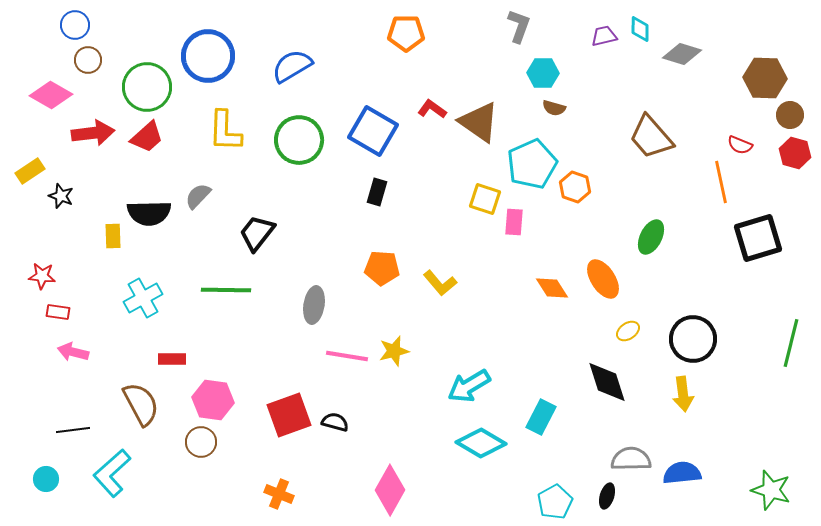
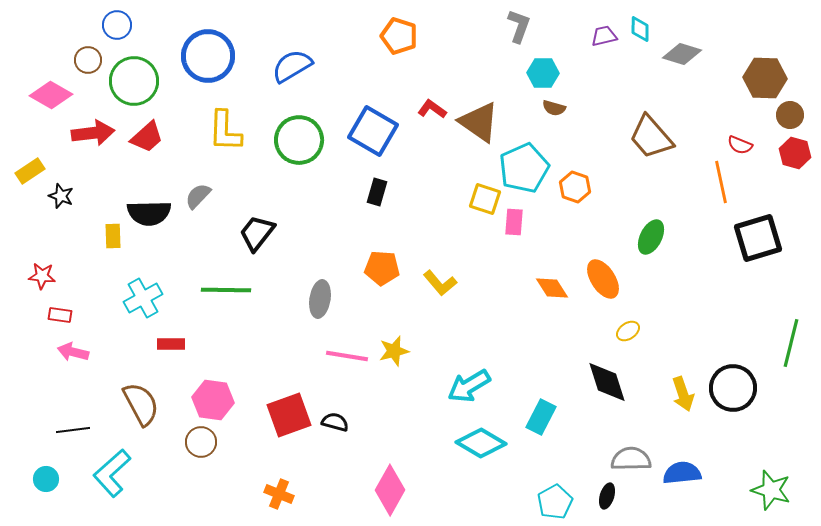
blue circle at (75, 25): moved 42 px right
orange pentagon at (406, 33): moved 7 px left, 3 px down; rotated 18 degrees clockwise
green circle at (147, 87): moved 13 px left, 6 px up
cyan pentagon at (532, 164): moved 8 px left, 4 px down
gray ellipse at (314, 305): moved 6 px right, 6 px up
red rectangle at (58, 312): moved 2 px right, 3 px down
black circle at (693, 339): moved 40 px right, 49 px down
red rectangle at (172, 359): moved 1 px left, 15 px up
yellow arrow at (683, 394): rotated 12 degrees counterclockwise
